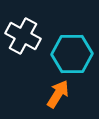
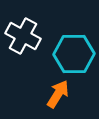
cyan hexagon: moved 2 px right
